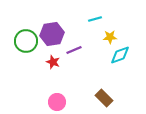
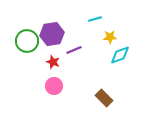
green circle: moved 1 px right
pink circle: moved 3 px left, 16 px up
